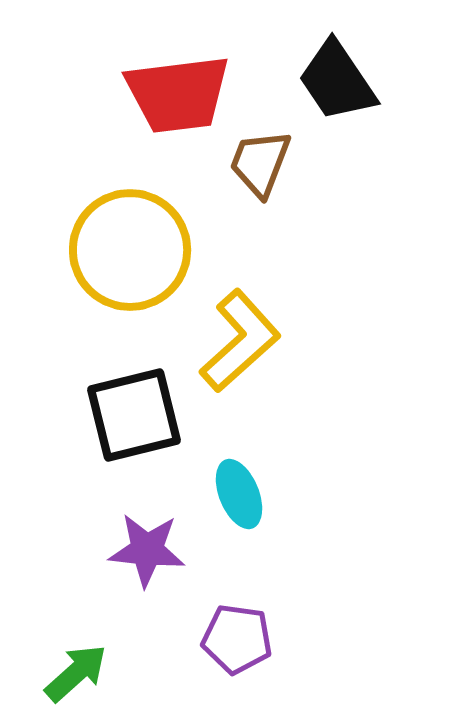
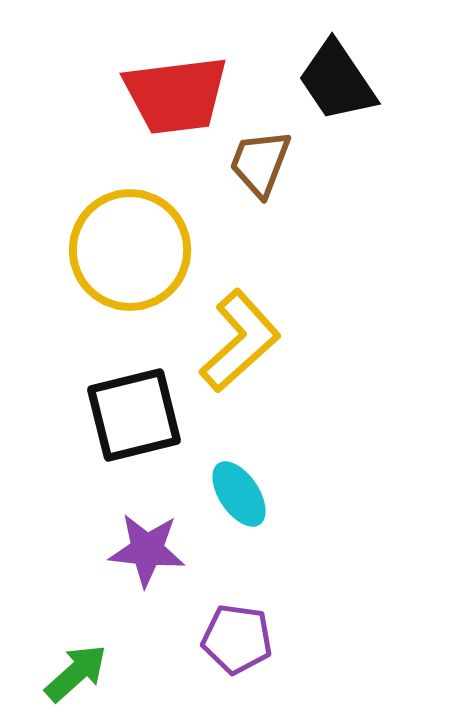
red trapezoid: moved 2 px left, 1 px down
cyan ellipse: rotated 12 degrees counterclockwise
